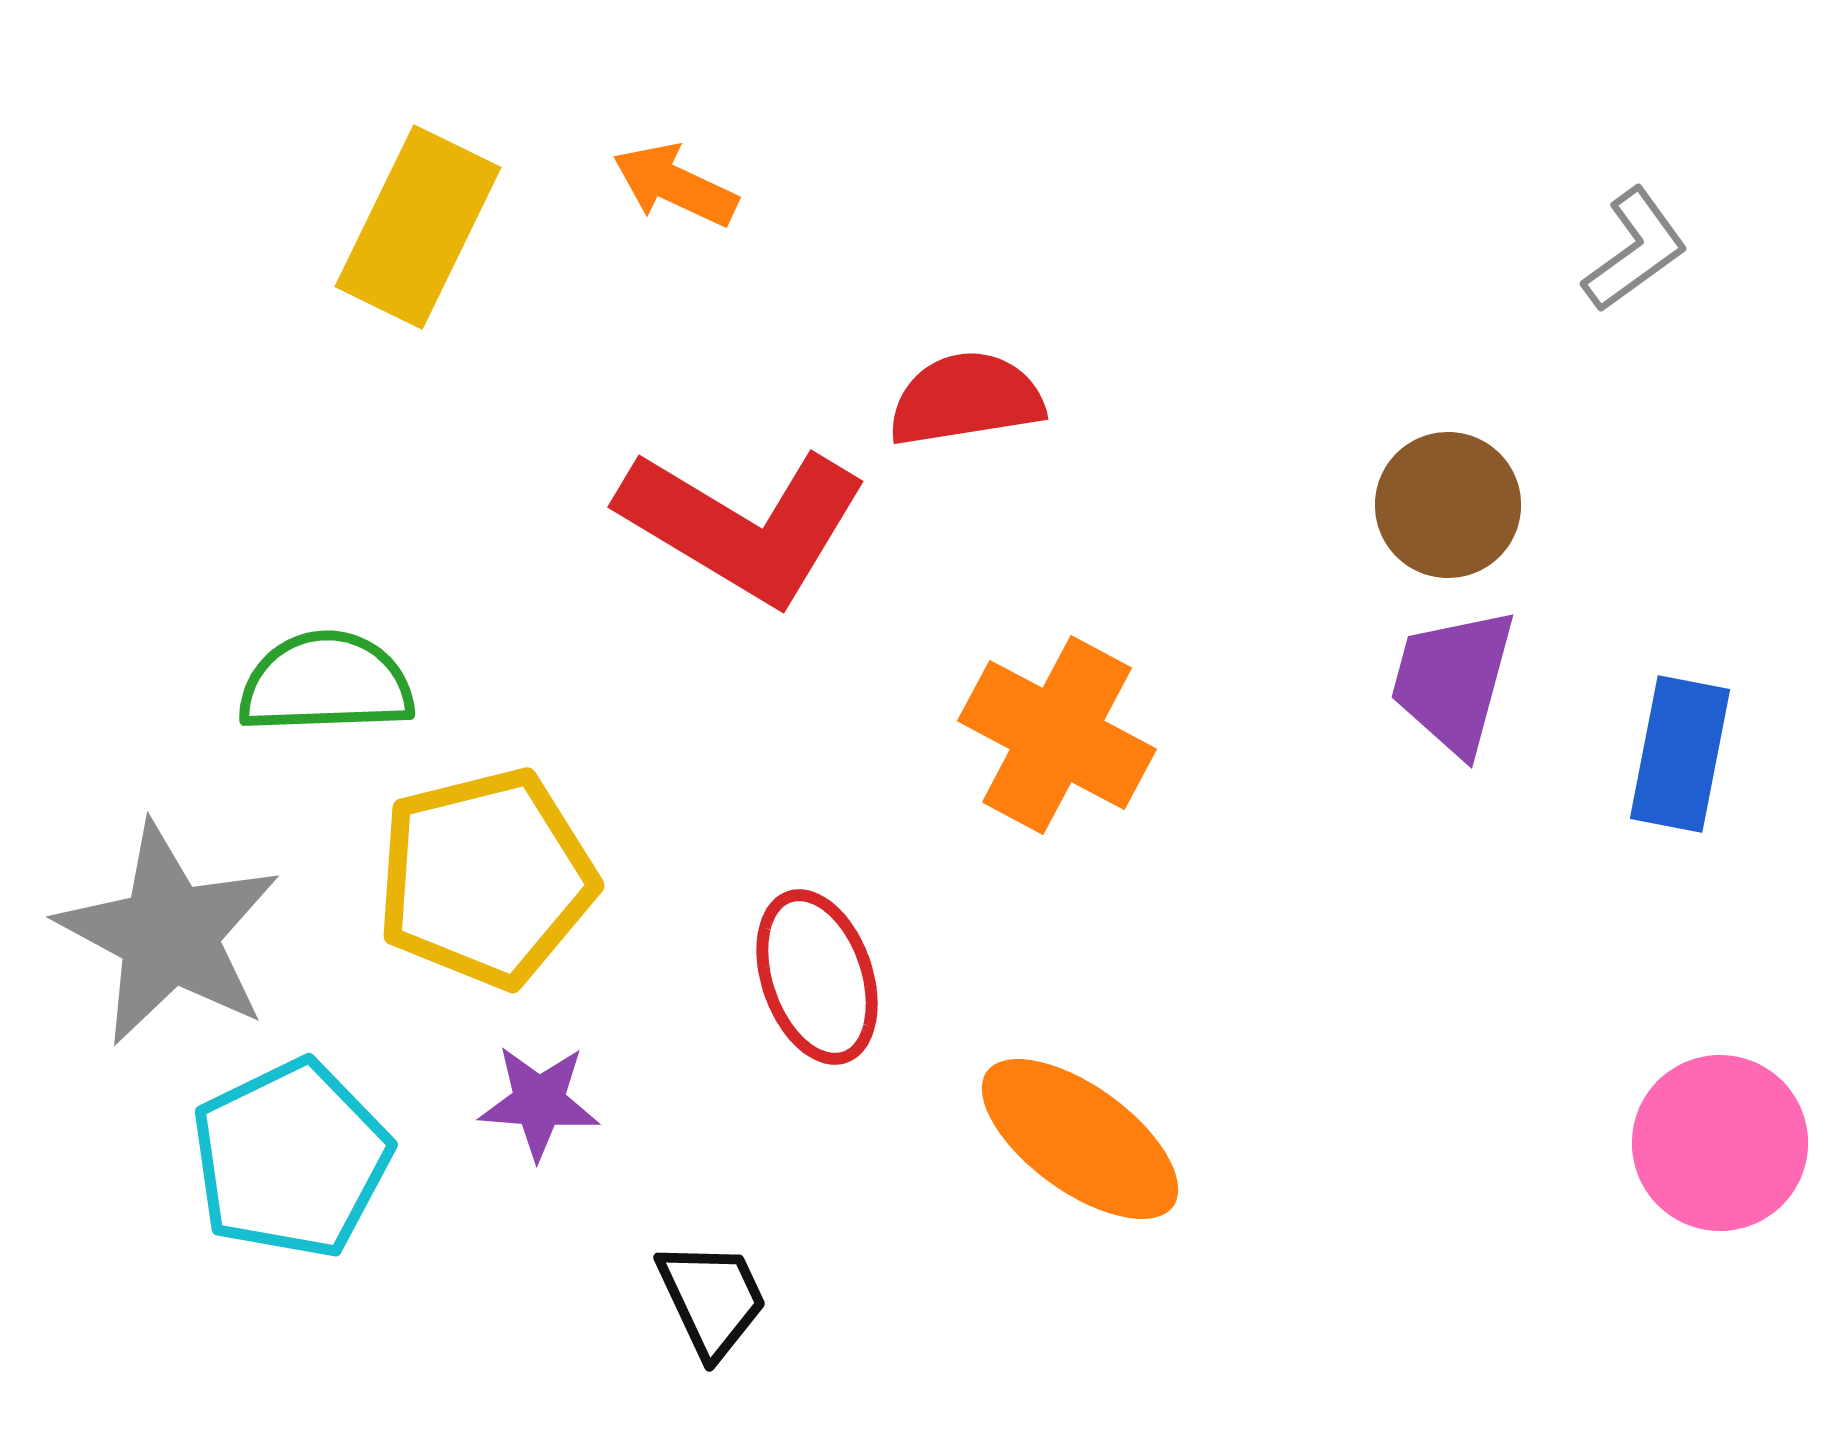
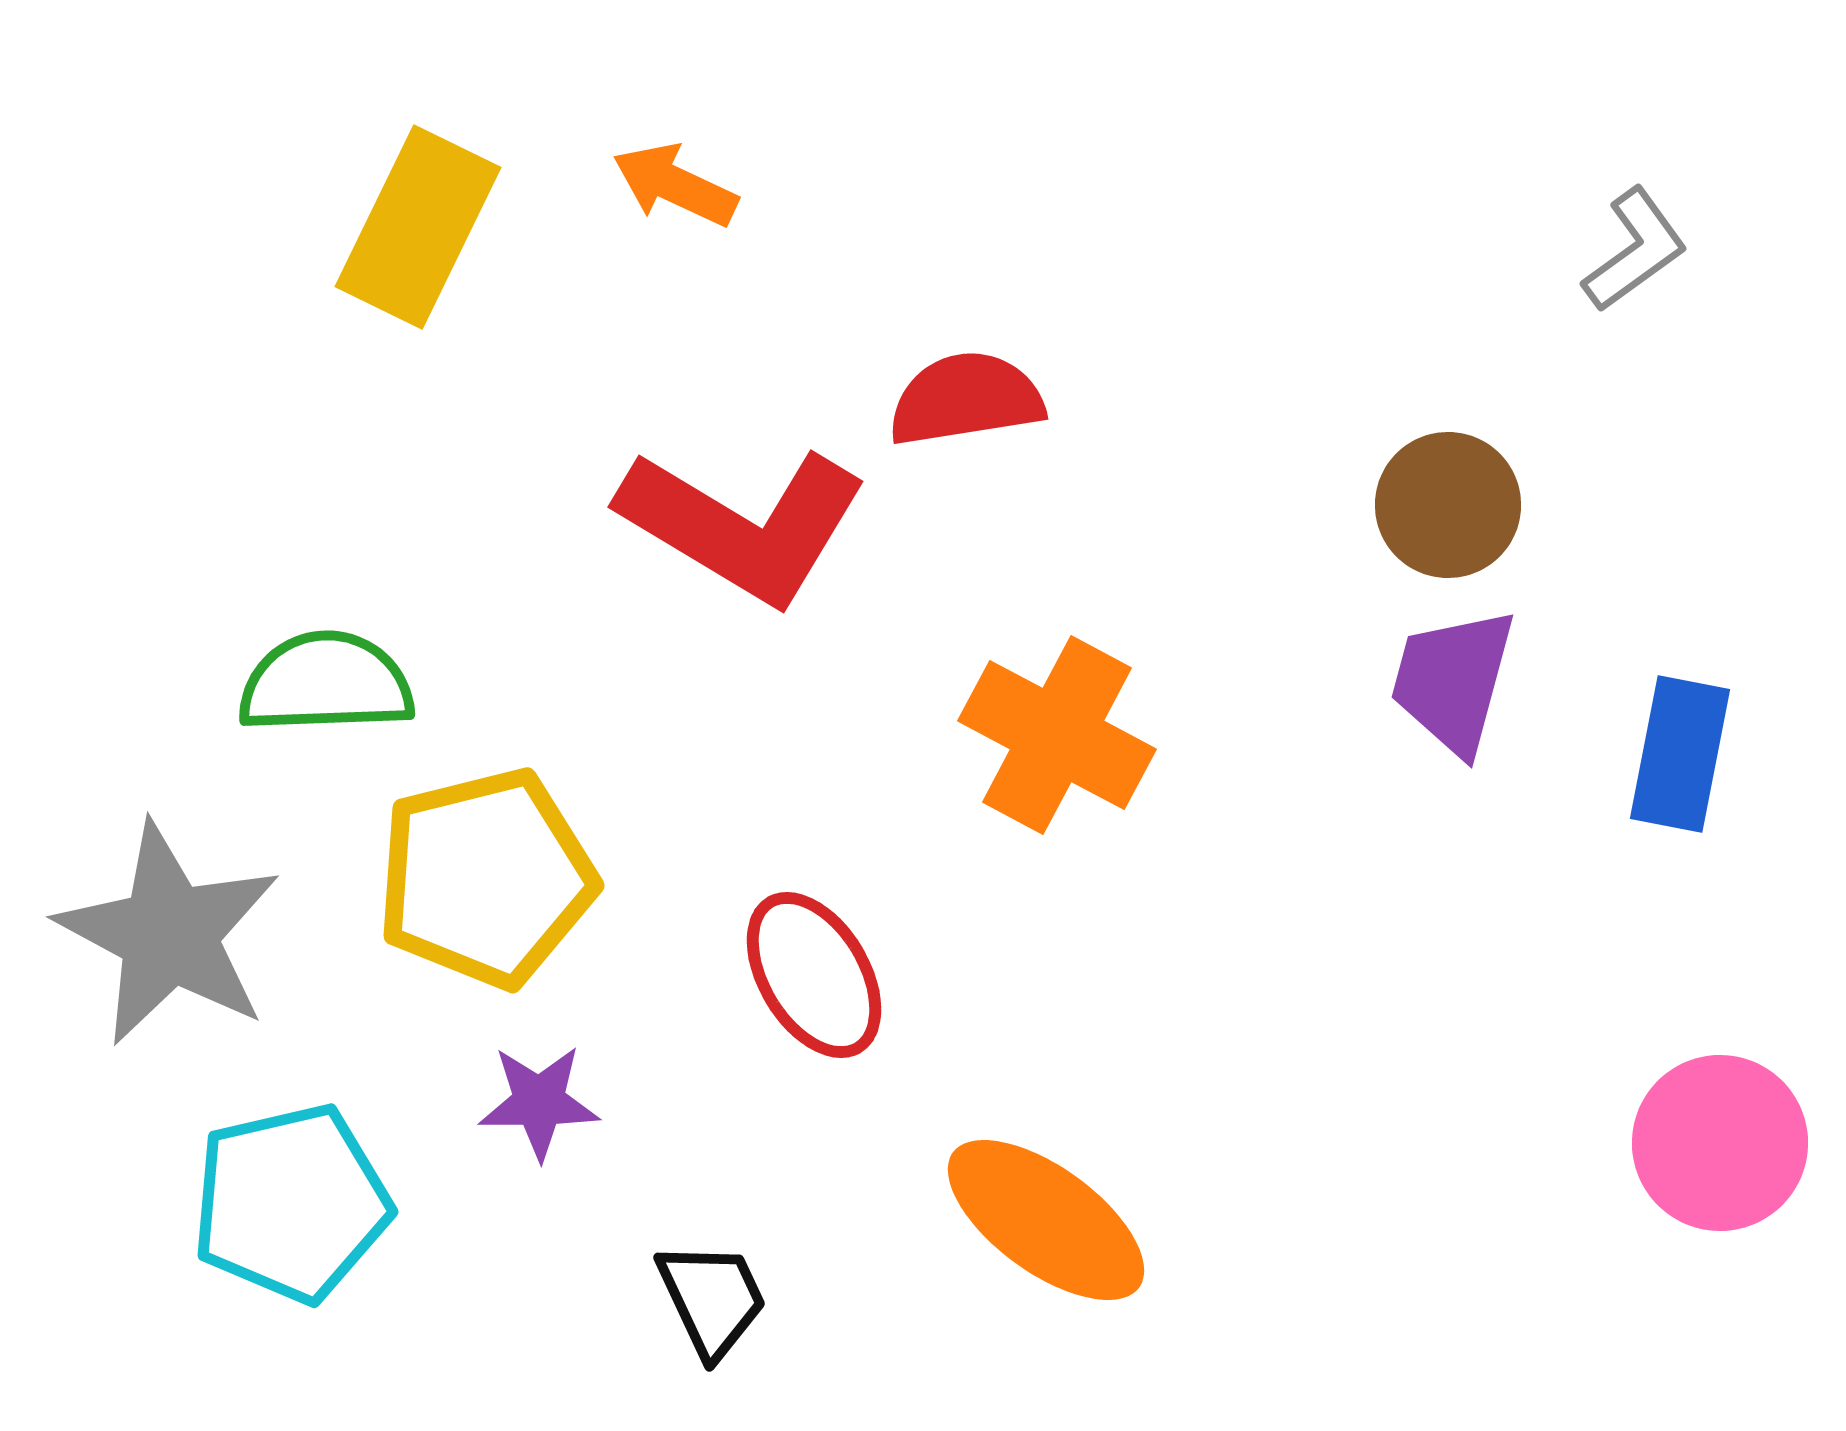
red ellipse: moved 3 px left, 2 px up; rotated 12 degrees counterclockwise
purple star: rotated 4 degrees counterclockwise
orange ellipse: moved 34 px left, 81 px down
cyan pentagon: moved 44 px down; rotated 13 degrees clockwise
